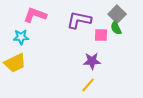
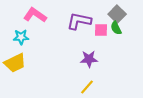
pink L-shape: rotated 15 degrees clockwise
purple L-shape: moved 1 px down
pink square: moved 5 px up
purple star: moved 3 px left, 2 px up
yellow line: moved 1 px left, 2 px down
